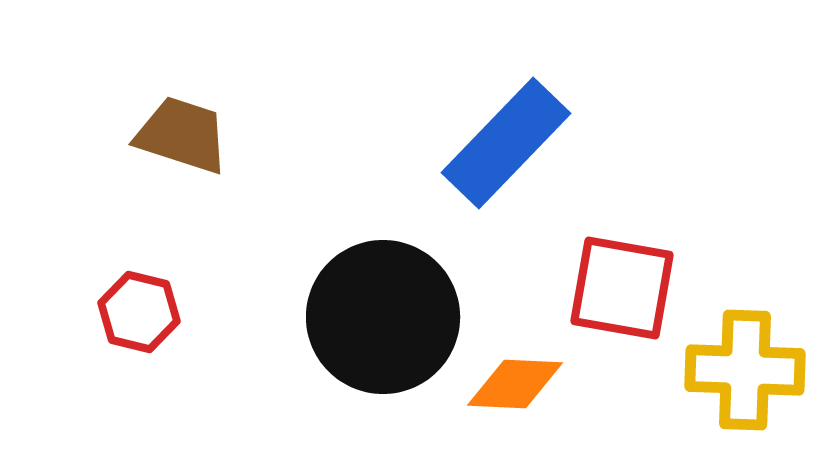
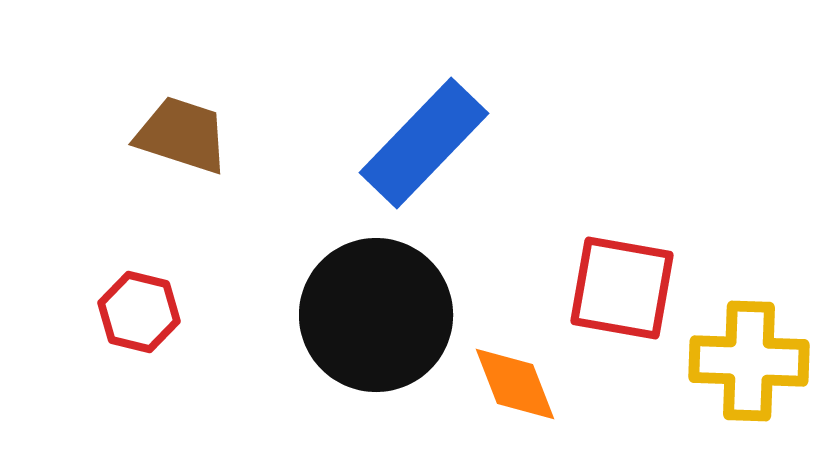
blue rectangle: moved 82 px left
black circle: moved 7 px left, 2 px up
yellow cross: moved 4 px right, 9 px up
orange diamond: rotated 66 degrees clockwise
